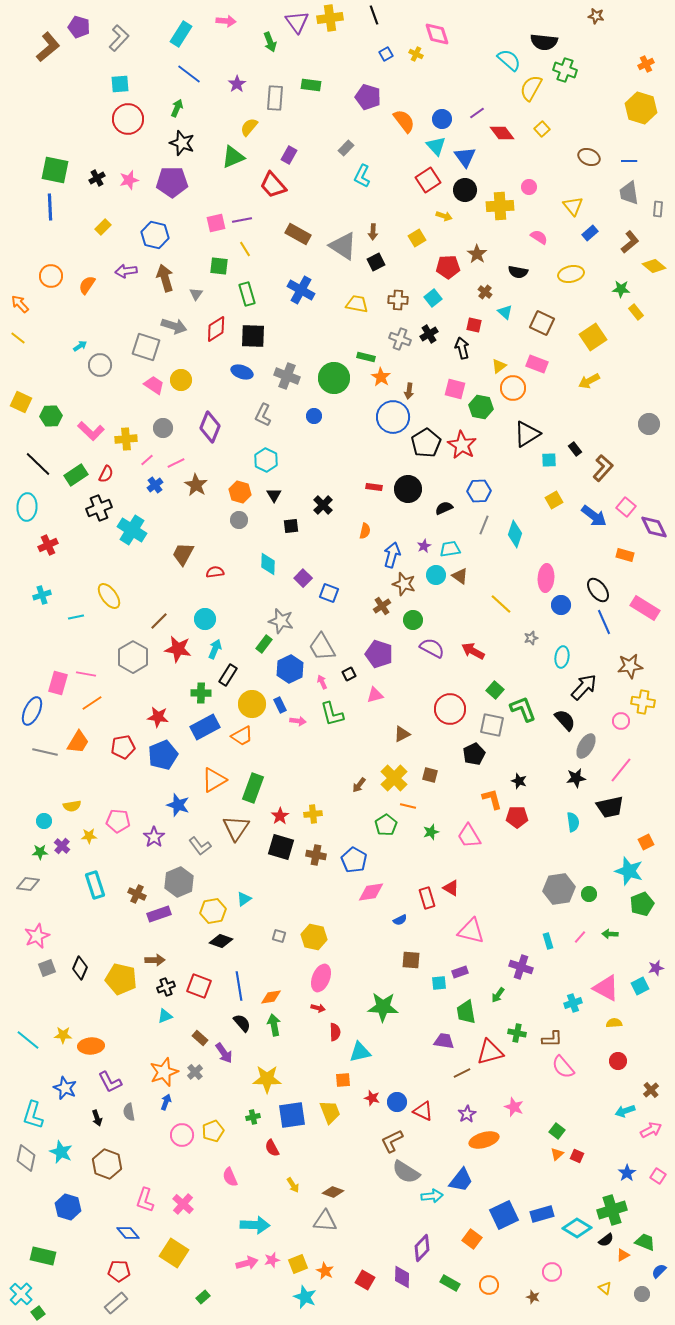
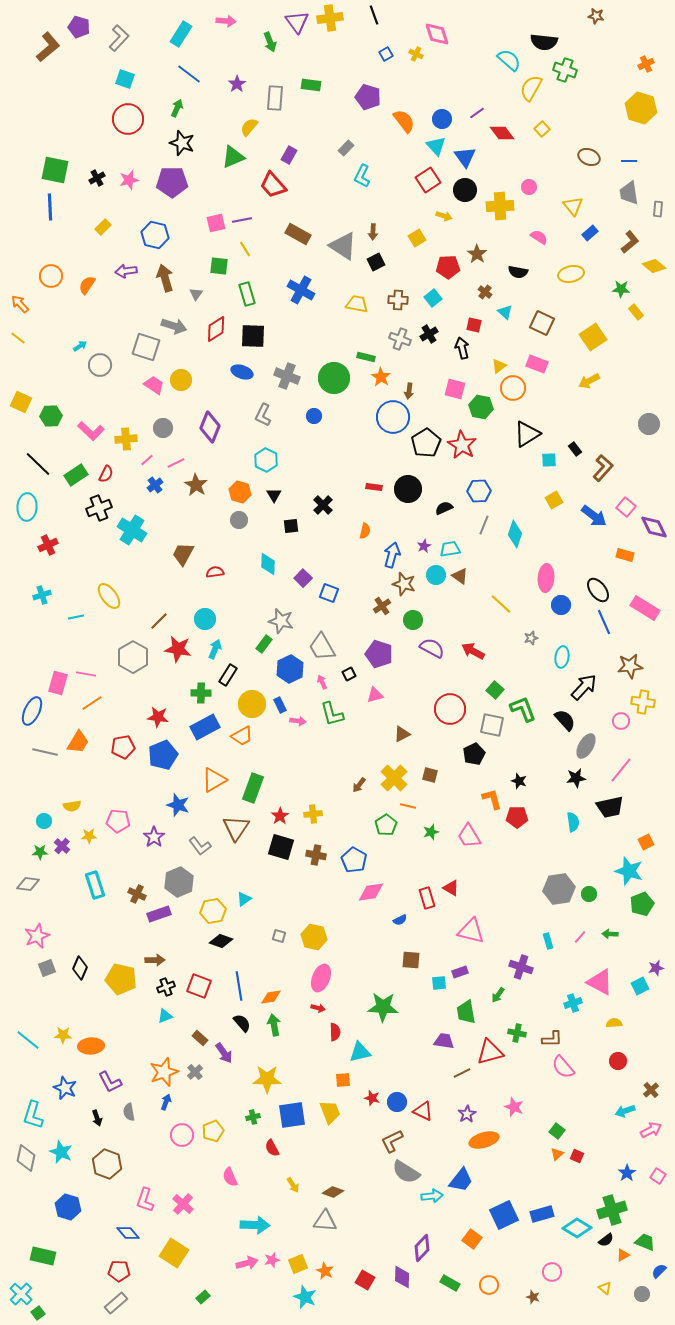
cyan square at (120, 84): moved 5 px right, 5 px up; rotated 24 degrees clockwise
pink triangle at (606, 988): moved 6 px left, 6 px up
